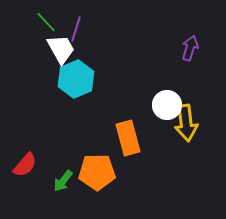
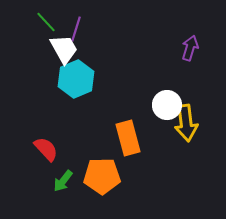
white trapezoid: moved 3 px right
red semicircle: moved 21 px right, 16 px up; rotated 84 degrees counterclockwise
orange pentagon: moved 5 px right, 4 px down
